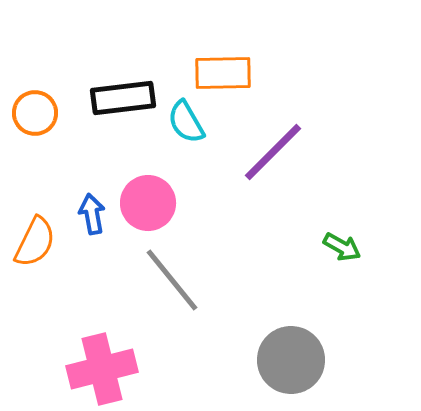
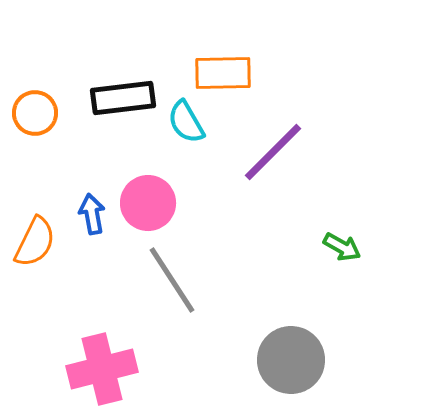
gray line: rotated 6 degrees clockwise
